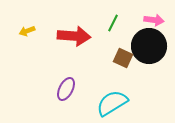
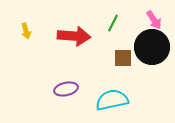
pink arrow: rotated 48 degrees clockwise
yellow arrow: moved 1 px left; rotated 84 degrees counterclockwise
black circle: moved 3 px right, 1 px down
brown square: rotated 24 degrees counterclockwise
purple ellipse: rotated 50 degrees clockwise
cyan semicircle: moved 3 px up; rotated 20 degrees clockwise
